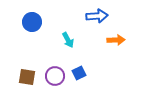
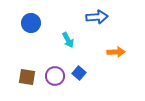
blue arrow: moved 1 px down
blue circle: moved 1 px left, 1 px down
orange arrow: moved 12 px down
blue square: rotated 24 degrees counterclockwise
